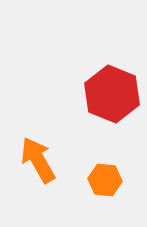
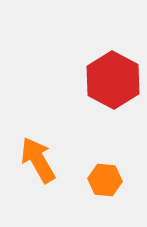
red hexagon: moved 1 px right, 14 px up; rotated 6 degrees clockwise
